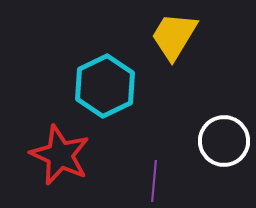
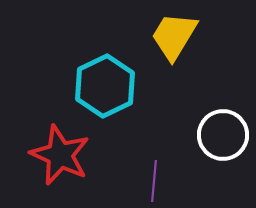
white circle: moved 1 px left, 6 px up
